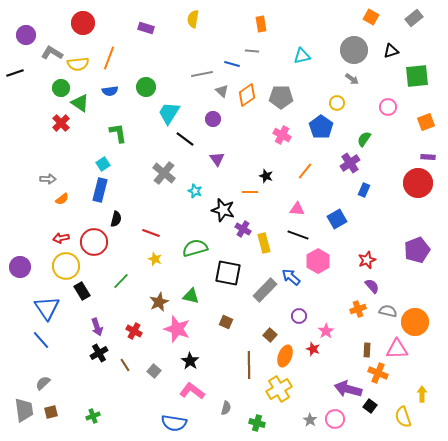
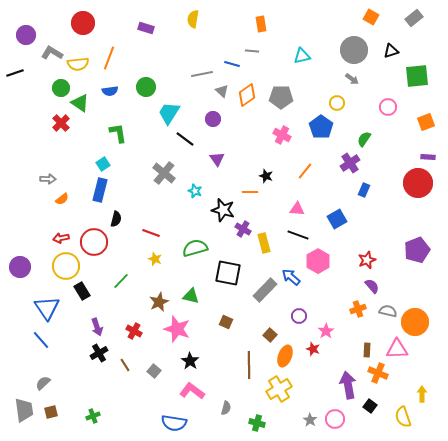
purple arrow at (348, 389): moved 4 px up; rotated 64 degrees clockwise
